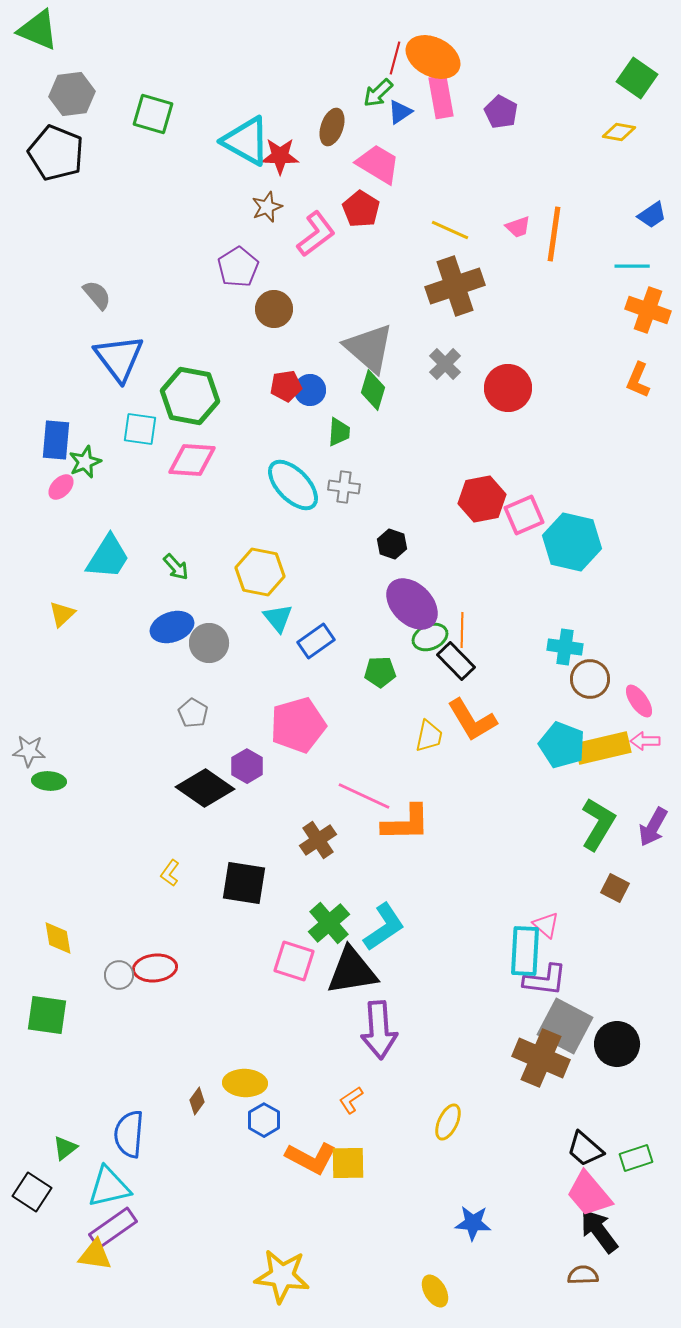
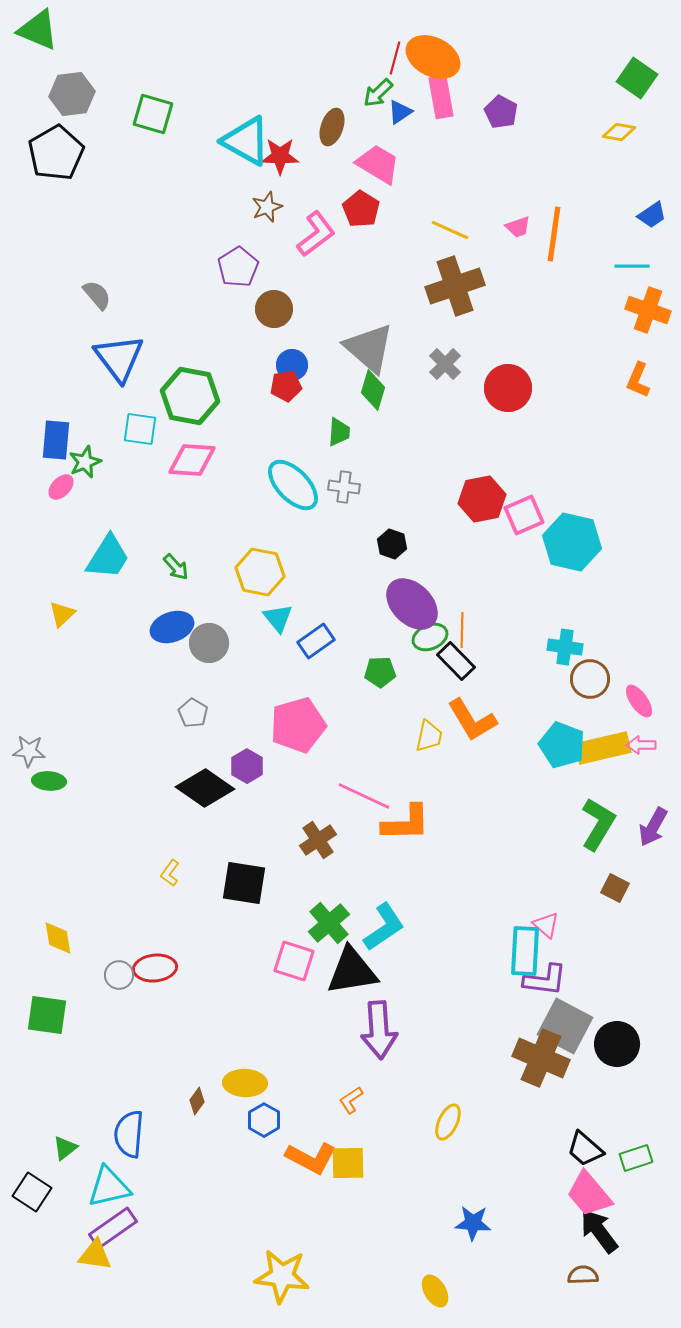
black pentagon at (56, 153): rotated 20 degrees clockwise
blue circle at (310, 390): moved 18 px left, 25 px up
pink arrow at (645, 741): moved 4 px left, 4 px down
